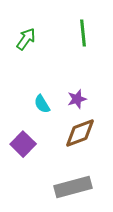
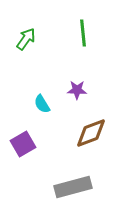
purple star: moved 9 px up; rotated 18 degrees clockwise
brown diamond: moved 11 px right
purple square: rotated 15 degrees clockwise
